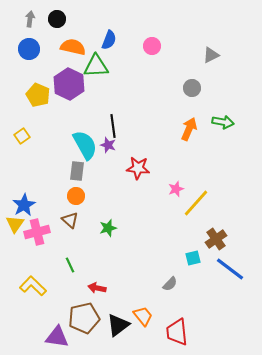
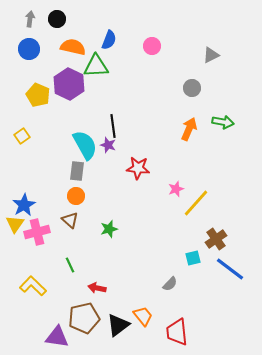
green star: moved 1 px right, 1 px down
